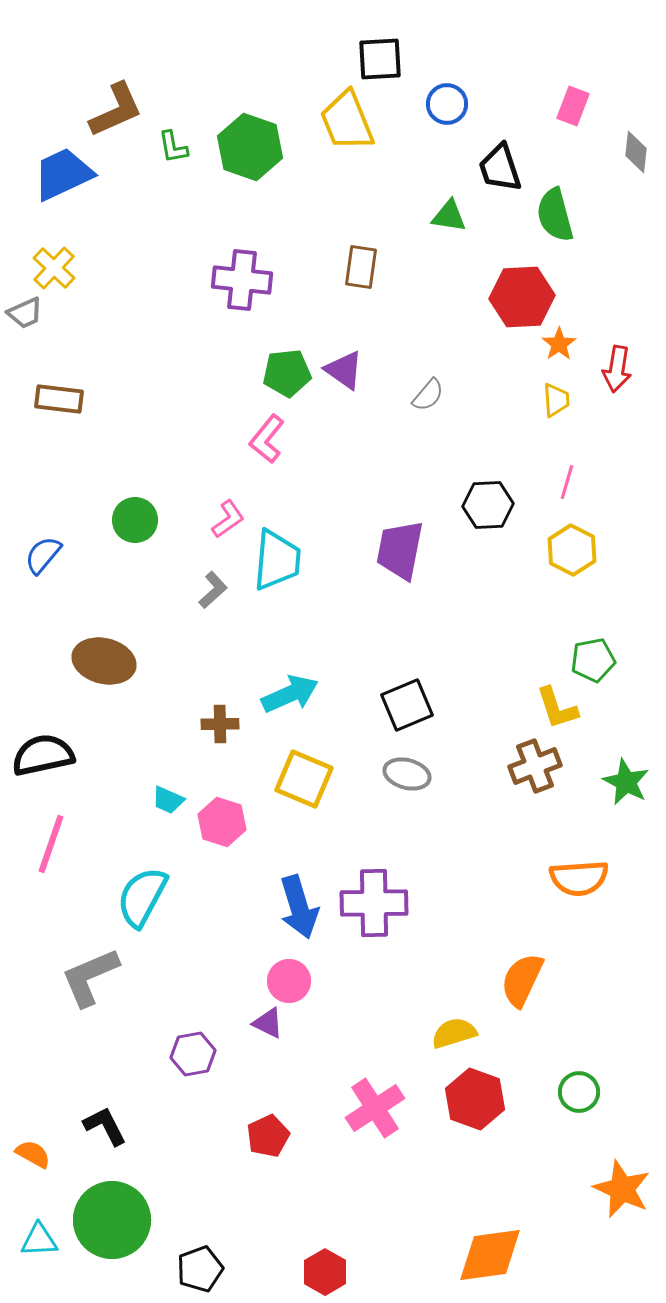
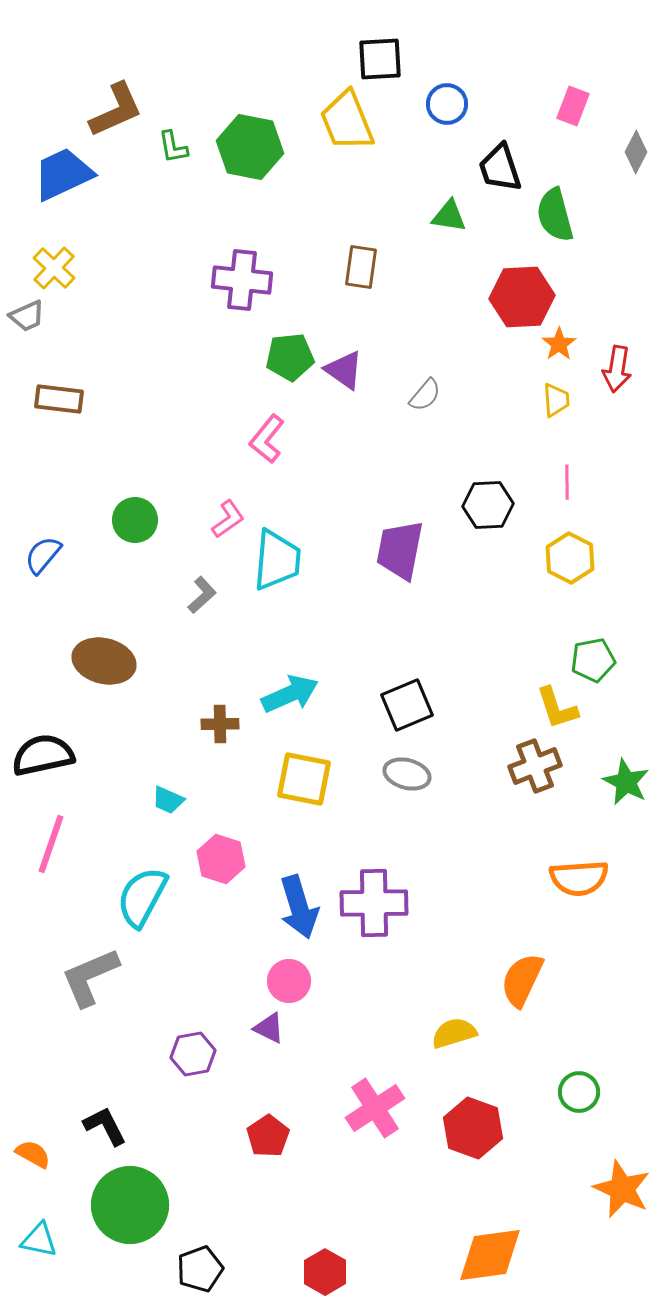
green hexagon at (250, 147): rotated 8 degrees counterclockwise
gray diamond at (636, 152): rotated 21 degrees clockwise
gray trapezoid at (25, 313): moved 2 px right, 3 px down
green pentagon at (287, 373): moved 3 px right, 16 px up
gray semicircle at (428, 395): moved 3 px left
pink line at (567, 482): rotated 16 degrees counterclockwise
yellow hexagon at (572, 550): moved 2 px left, 8 px down
gray L-shape at (213, 590): moved 11 px left, 5 px down
yellow square at (304, 779): rotated 12 degrees counterclockwise
pink hexagon at (222, 822): moved 1 px left, 37 px down
purple triangle at (268, 1023): moved 1 px right, 5 px down
red hexagon at (475, 1099): moved 2 px left, 29 px down
red pentagon at (268, 1136): rotated 9 degrees counterclockwise
green circle at (112, 1220): moved 18 px right, 15 px up
cyan triangle at (39, 1240): rotated 15 degrees clockwise
